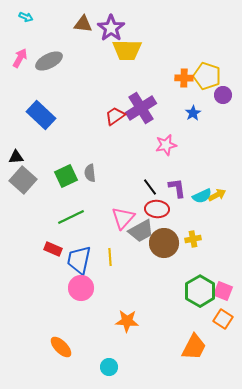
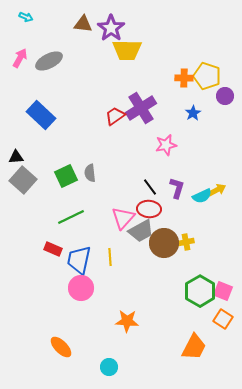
purple circle: moved 2 px right, 1 px down
purple L-shape: rotated 25 degrees clockwise
yellow arrow: moved 5 px up
red ellipse: moved 8 px left
yellow cross: moved 7 px left, 3 px down
